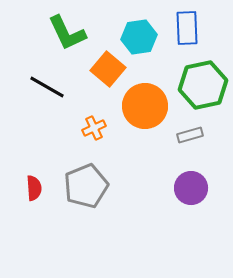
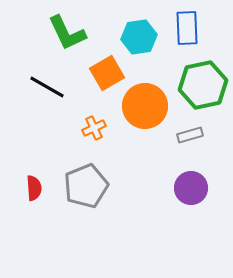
orange square: moved 1 px left, 4 px down; rotated 20 degrees clockwise
